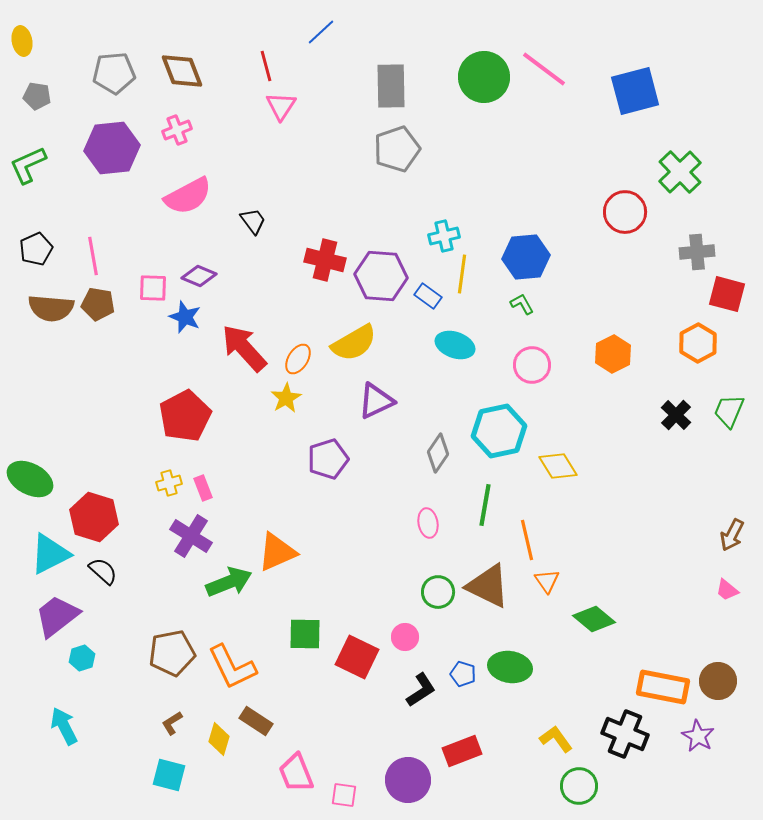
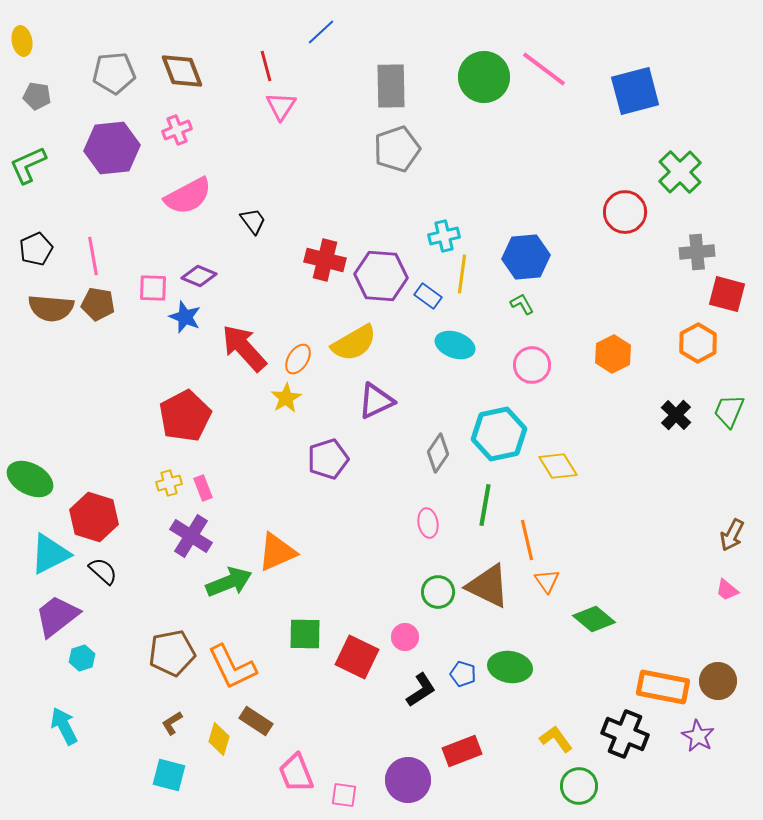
cyan hexagon at (499, 431): moved 3 px down
